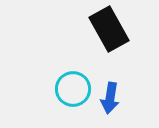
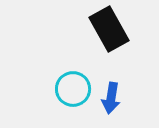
blue arrow: moved 1 px right
